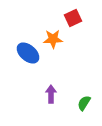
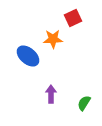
blue ellipse: moved 3 px down
